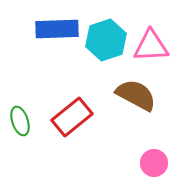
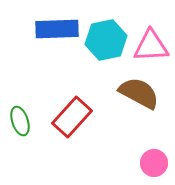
cyan hexagon: rotated 6 degrees clockwise
brown semicircle: moved 3 px right, 2 px up
red rectangle: rotated 9 degrees counterclockwise
